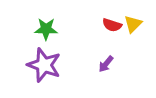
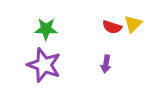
red semicircle: moved 2 px down
purple arrow: rotated 30 degrees counterclockwise
